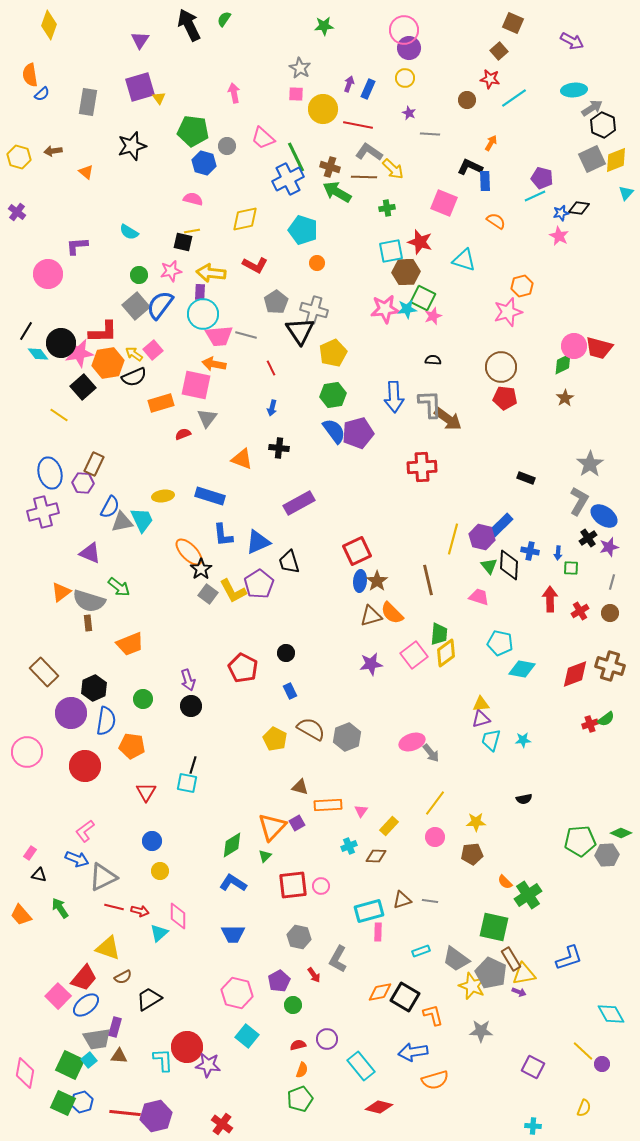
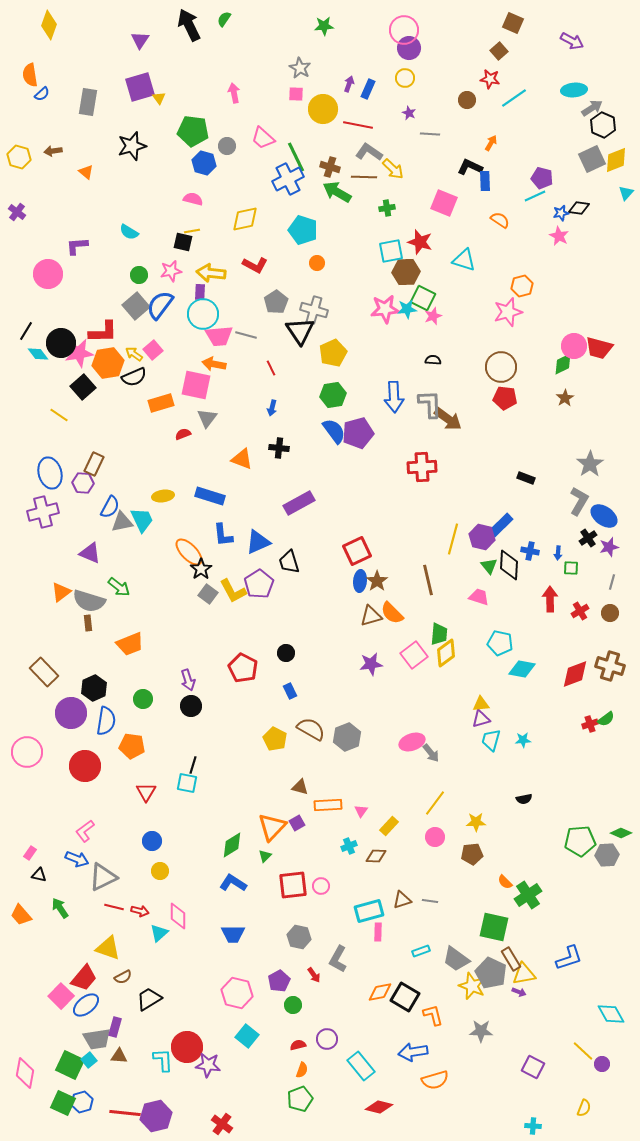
orange semicircle at (496, 221): moved 4 px right, 1 px up
pink square at (58, 996): moved 3 px right
